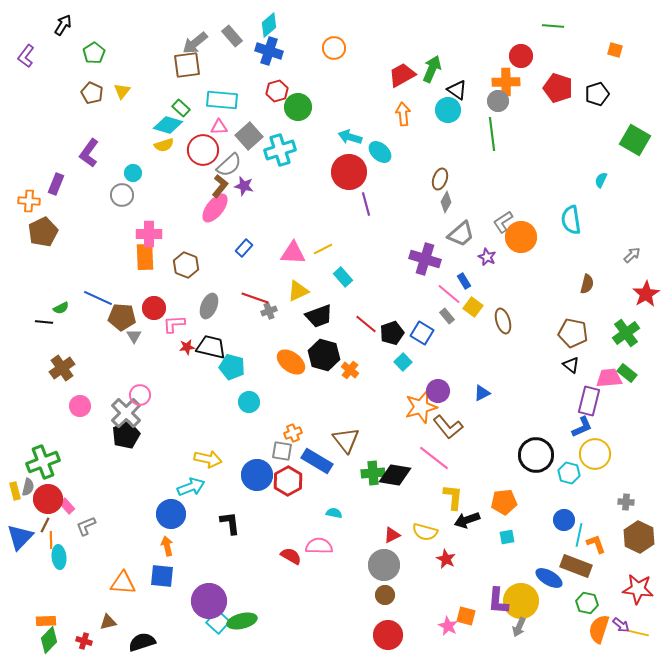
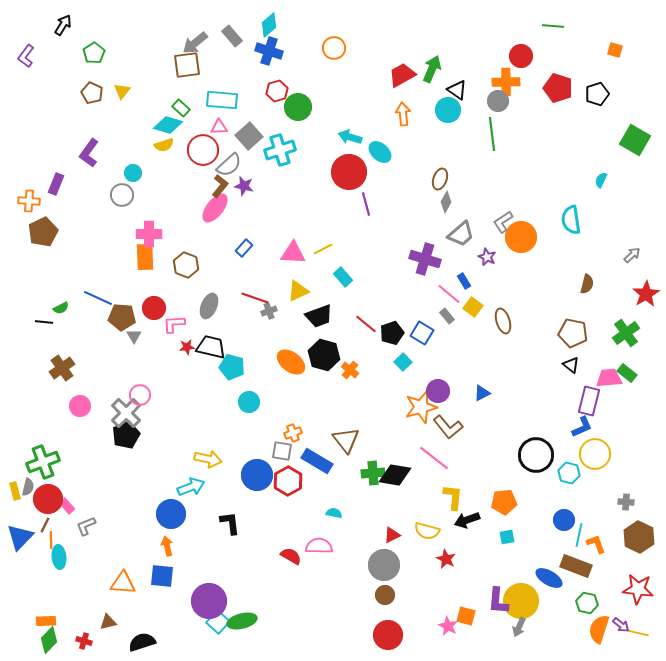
yellow semicircle at (425, 532): moved 2 px right, 1 px up
